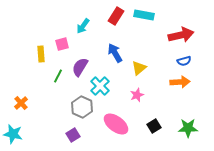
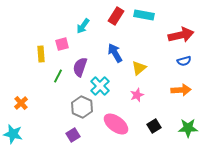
purple semicircle: rotated 12 degrees counterclockwise
orange arrow: moved 1 px right, 8 px down
